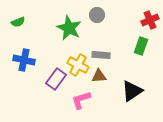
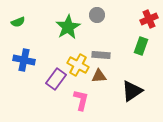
red cross: moved 1 px left, 1 px up
green star: moved 1 px left, 1 px up; rotated 15 degrees clockwise
pink L-shape: rotated 120 degrees clockwise
